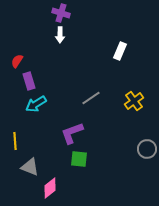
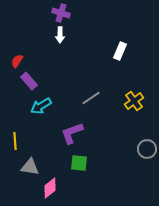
purple rectangle: rotated 24 degrees counterclockwise
cyan arrow: moved 5 px right, 2 px down
green square: moved 4 px down
gray triangle: rotated 12 degrees counterclockwise
